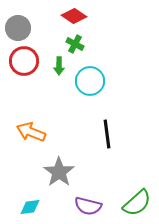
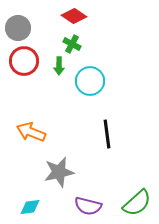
green cross: moved 3 px left
gray star: rotated 24 degrees clockwise
